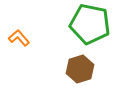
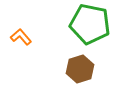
orange L-shape: moved 2 px right, 1 px up
